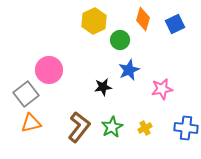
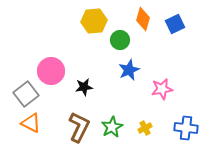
yellow hexagon: rotated 20 degrees clockwise
pink circle: moved 2 px right, 1 px down
black star: moved 19 px left
orange triangle: rotated 40 degrees clockwise
brown L-shape: rotated 12 degrees counterclockwise
